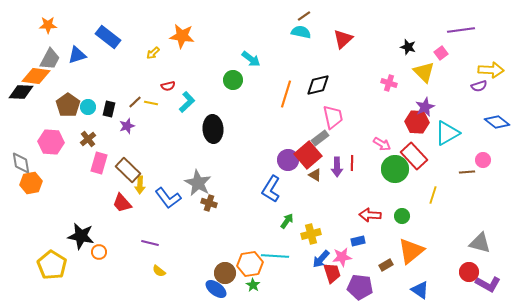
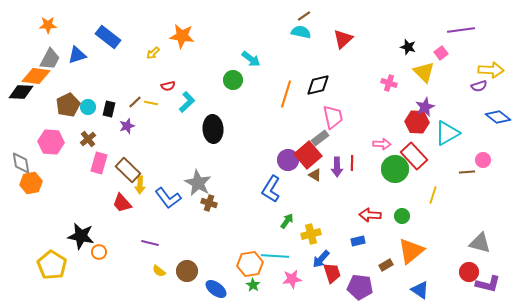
brown pentagon at (68, 105): rotated 10 degrees clockwise
blue diamond at (497, 122): moved 1 px right, 5 px up
pink arrow at (382, 144): rotated 30 degrees counterclockwise
pink star at (342, 257): moved 50 px left, 22 px down
brown circle at (225, 273): moved 38 px left, 2 px up
purple L-shape at (488, 284): rotated 15 degrees counterclockwise
